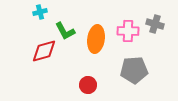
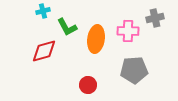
cyan cross: moved 3 px right, 1 px up
gray cross: moved 6 px up; rotated 30 degrees counterclockwise
green L-shape: moved 2 px right, 4 px up
